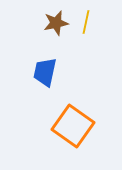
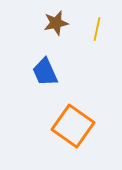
yellow line: moved 11 px right, 7 px down
blue trapezoid: rotated 36 degrees counterclockwise
